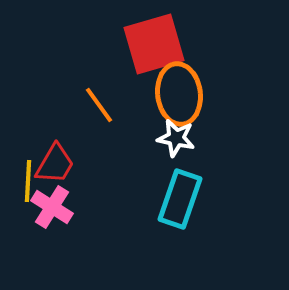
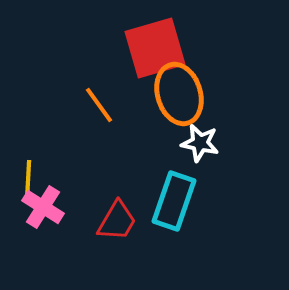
red square: moved 1 px right, 4 px down
orange ellipse: rotated 10 degrees counterclockwise
white star: moved 24 px right, 5 px down
red trapezoid: moved 62 px right, 57 px down
cyan rectangle: moved 6 px left, 2 px down
pink cross: moved 9 px left
